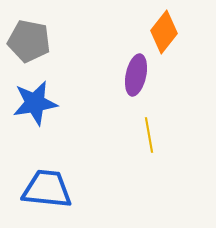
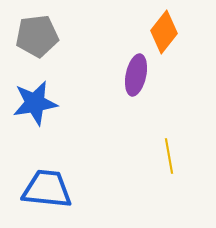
gray pentagon: moved 8 px right, 5 px up; rotated 18 degrees counterclockwise
yellow line: moved 20 px right, 21 px down
